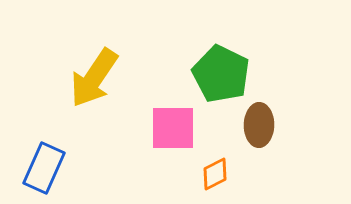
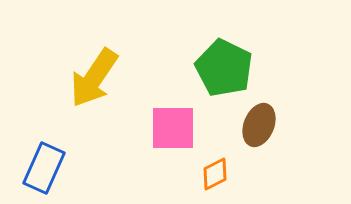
green pentagon: moved 3 px right, 6 px up
brown ellipse: rotated 21 degrees clockwise
